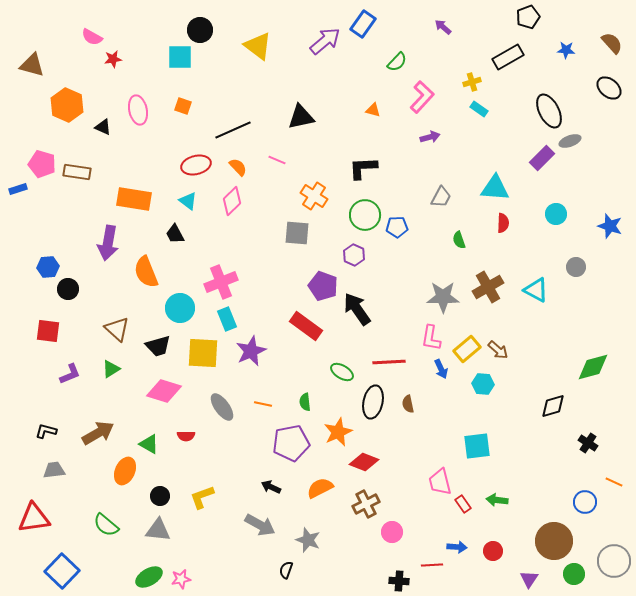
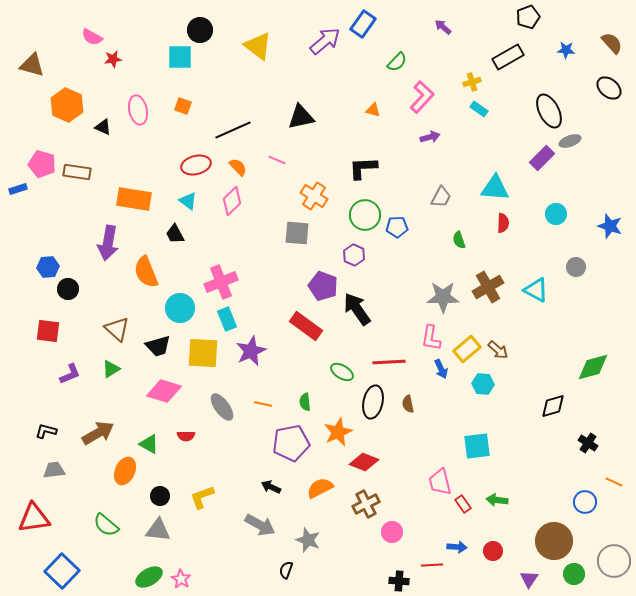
pink star at (181, 579): rotated 30 degrees counterclockwise
